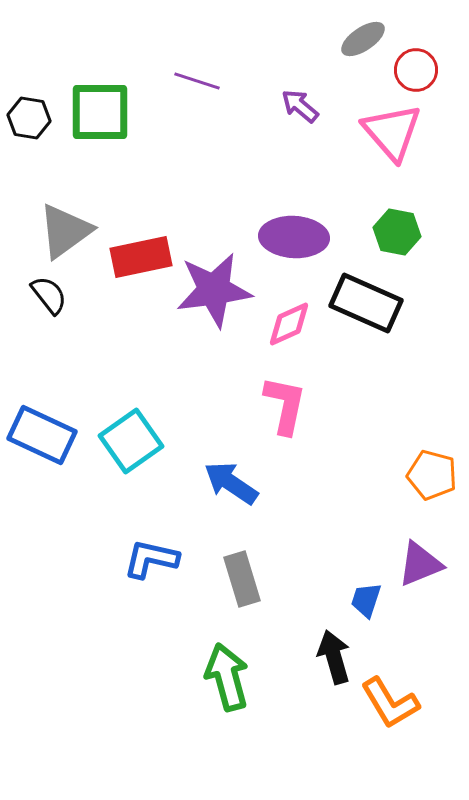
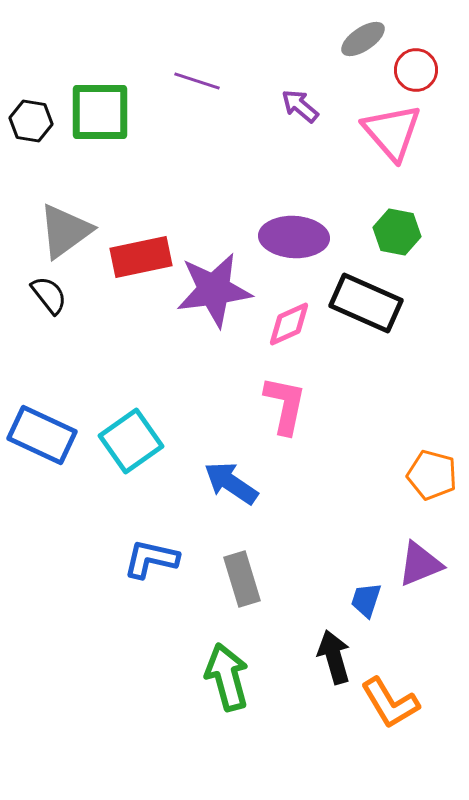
black hexagon: moved 2 px right, 3 px down
